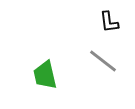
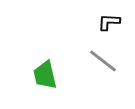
black L-shape: rotated 100 degrees clockwise
